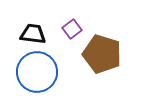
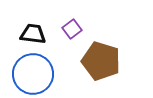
brown pentagon: moved 1 px left, 7 px down
blue circle: moved 4 px left, 2 px down
